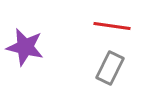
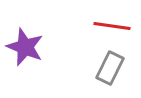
purple star: rotated 9 degrees clockwise
